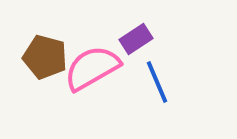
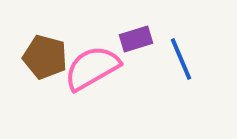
purple rectangle: rotated 16 degrees clockwise
blue line: moved 24 px right, 23 px up
